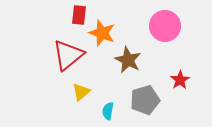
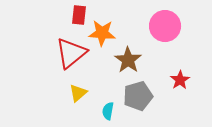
orange star: rotated 16 degrees counterclockwise
red triangle: moved 3 px right, 2 px up
brown star: rotated 8 degrees clockwise
yellow triangle: moved 3 px left, 1 px down
gray pentagon: moved 7 px left, 4 px up
